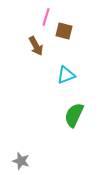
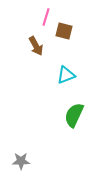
gray star: rotated 18 degrees counterclockwise
